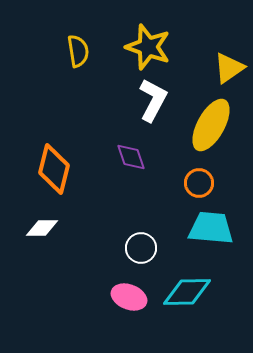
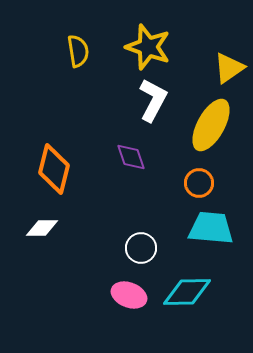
pink ellipse: moved 2 px up
